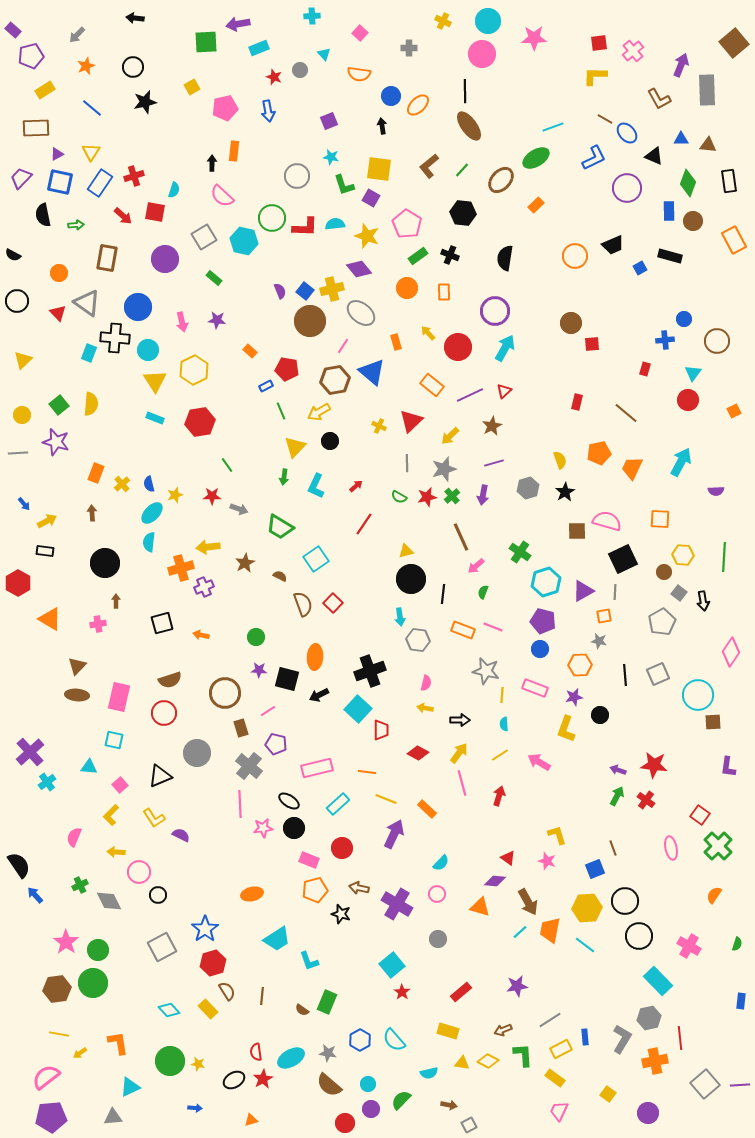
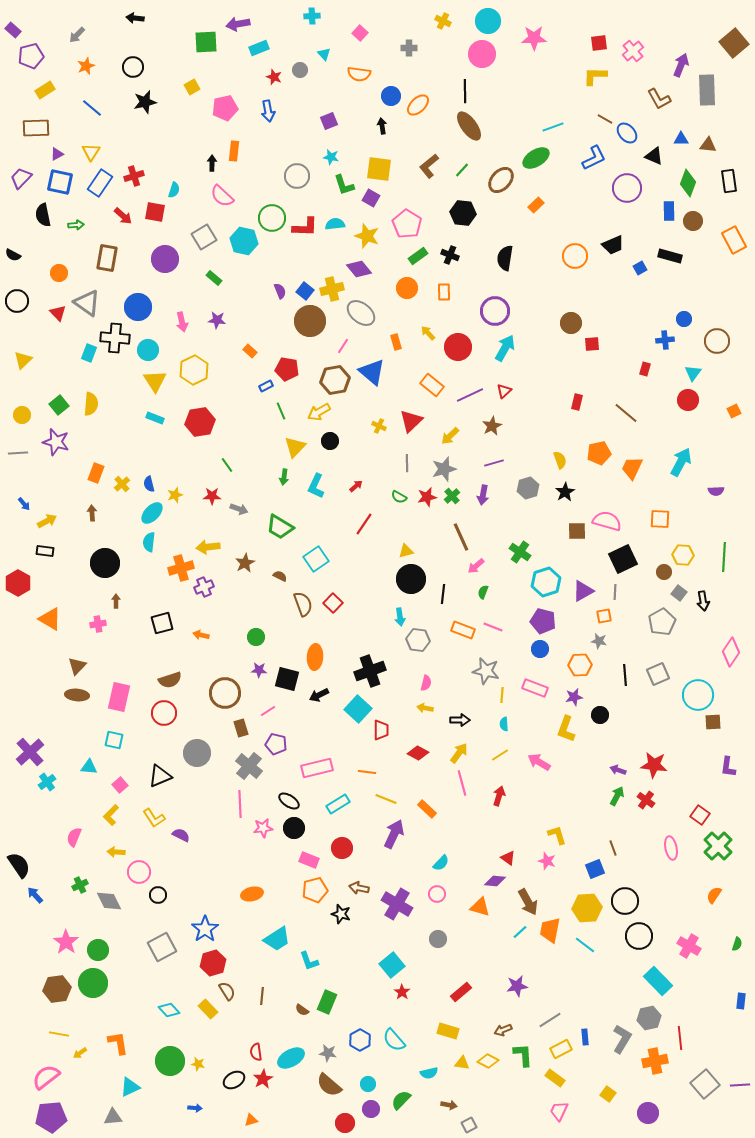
cyan rectangle at (338, 804): rotated 10 degrees clockwise
